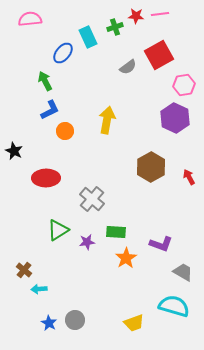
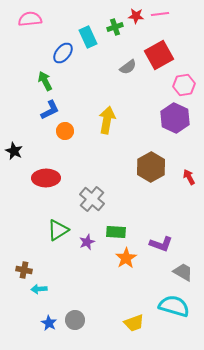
purple star: rotated 14 degrees counterclockwise
brown cross: rotated 28 degrees counterclockwise
